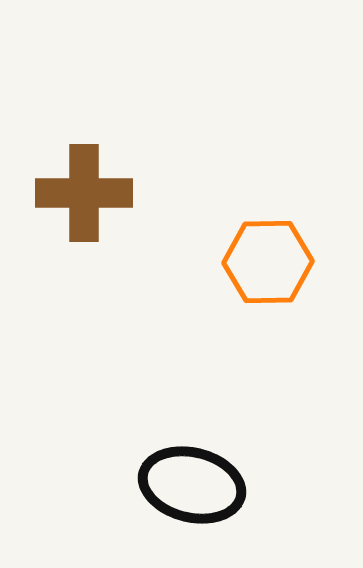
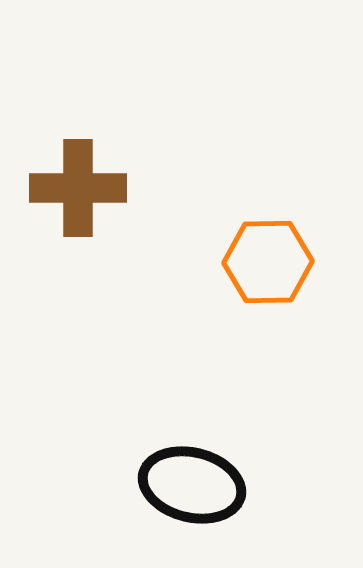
brown cross: moved 6 px left, 5 px up
